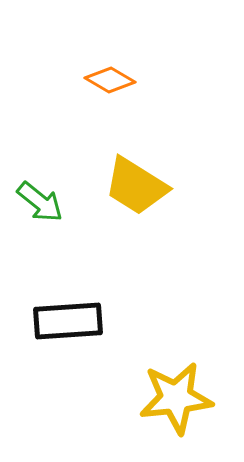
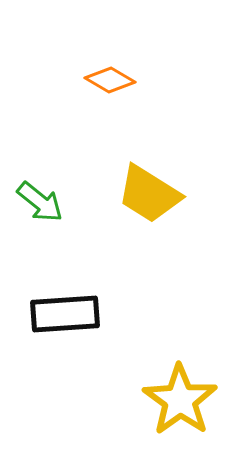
yellow trapezoid: moved 13 px right, 8 px down
black rectangle: moved 3 px left, 7 px up
yellow star: moved 4 px right, 2 px down; rotated 30 degrees counterclockwise
